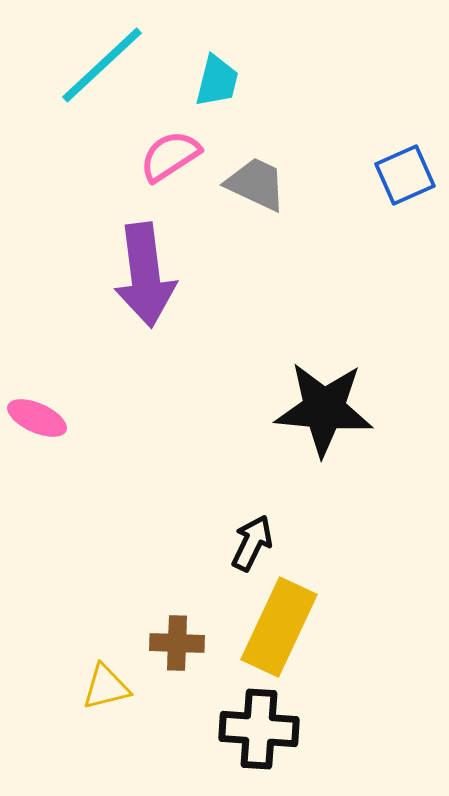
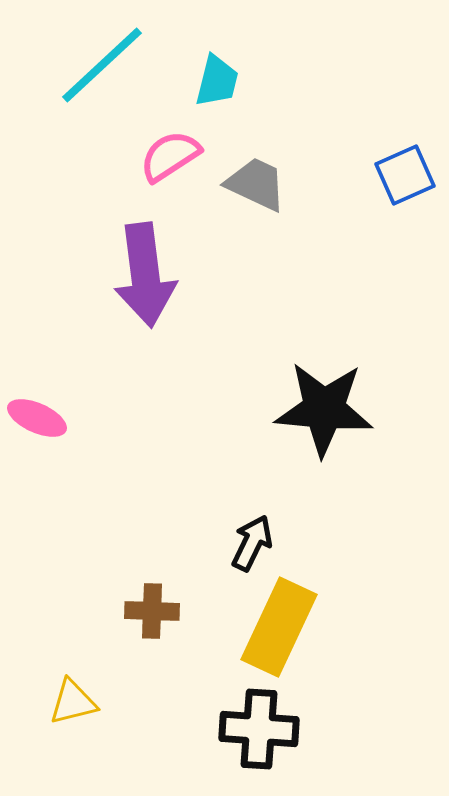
brown cross: moved 25 px left, 32 px up
yellow triangle: moved 33 px left, 15 px down
